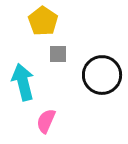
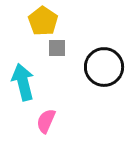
gray square: moved 1 px left, 6 px up
black circle: moved 2 px right, 8 px up
